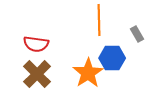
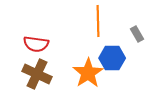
orange line: moved 1 px left, 1 px down
brown cross: rotated 20 degrees counterclockwise
